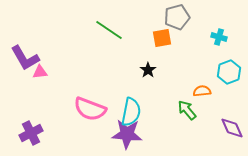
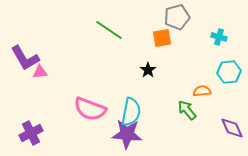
cyan hexagon: rotated 15 degrees clockwise
